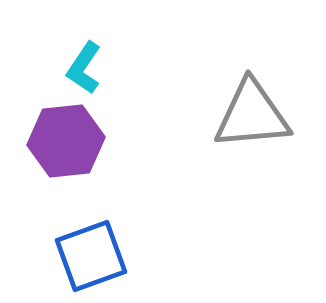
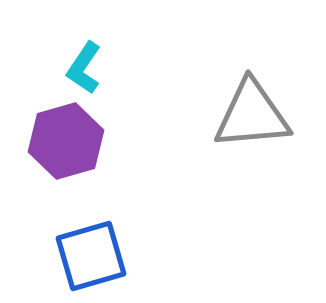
purple hexagon: rotated 10 degrees counterclockwise
blue square: rotated 4 degrees clockwise
